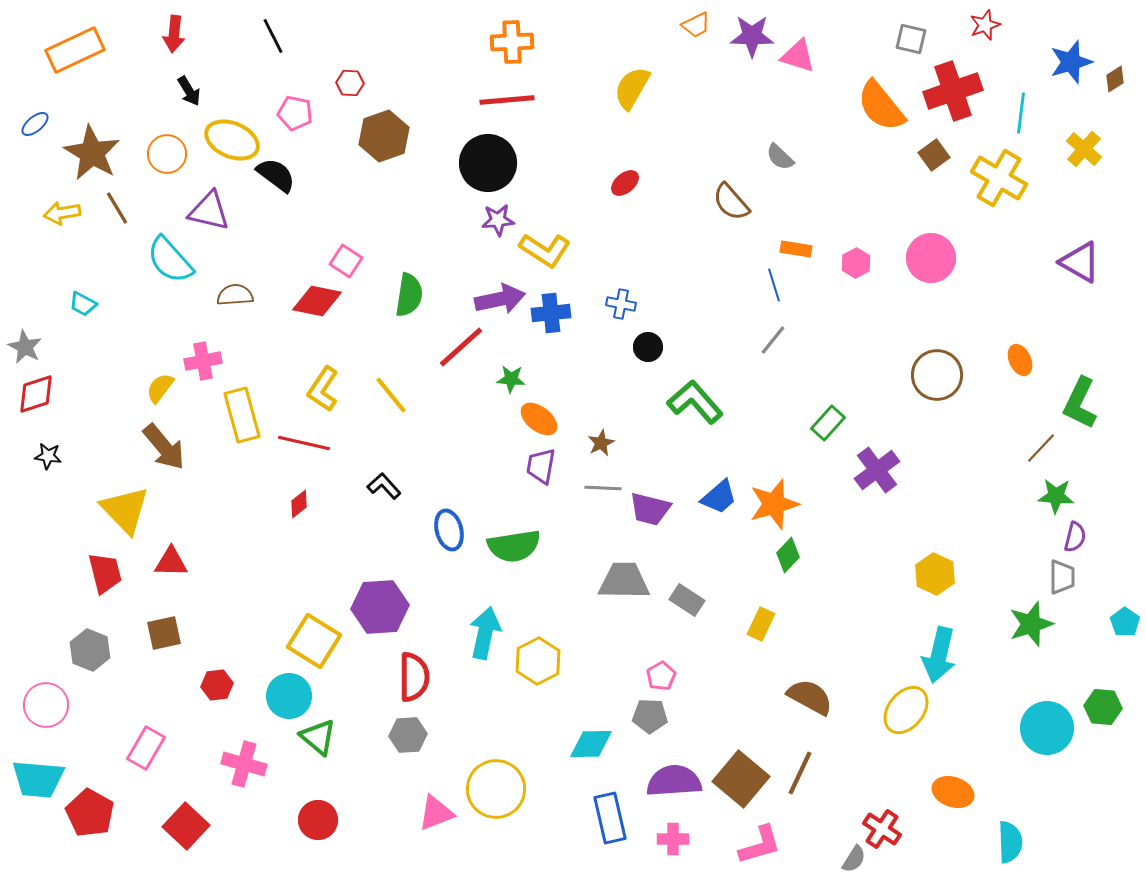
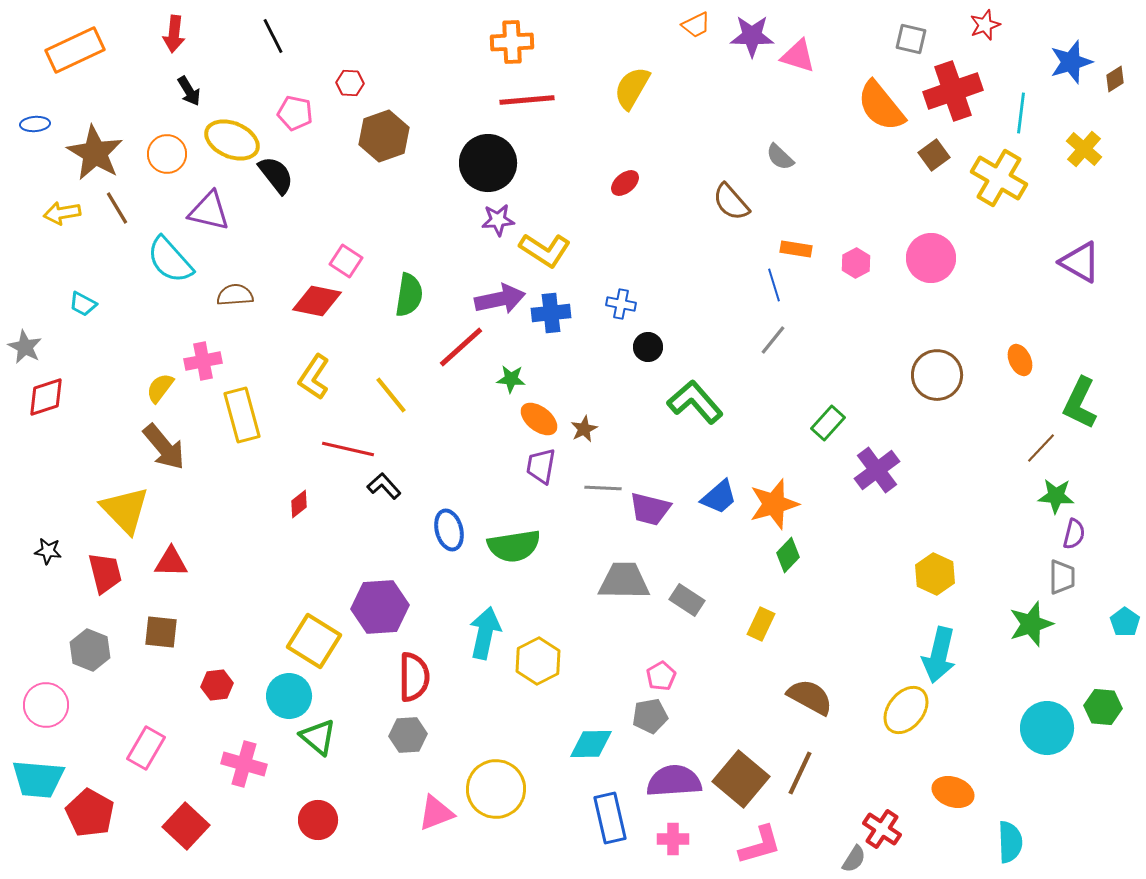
red line at (507, 100): moved 20 px right
blue ellipse at (35, 124): rotated 36 degrees clockwise
brown star at (92, 153): moved 3 px right
black semicircle at (276, 175): rotated 15 degrees clockwise
yellow L-shape at (323, 389): moved 9 px left, 12 px up
red diamond at (36, 394): moved 10 px right, 3 px down
red line at (304, 443): moved 44 px right, 6 px down
brown star at (601, 443): moved 17 px left, 14 px up
black star at (48, 456): moved 95 px down
purple semicircle at (1075, 537): moved 1 px left, 3 px up
brown square at (164, 633): moved 3 px left, 1 px up; rotated 18 degrees clockwise
gray pentagon at (650, 716): rotated 12 degrees counterclockwise
